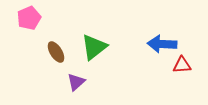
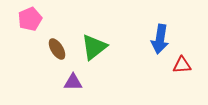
pink pentagon: moved 1 px right, 1 px down
blue arrow: moved 2 px left, 5 px up; rotated 84 degrees counterclockwise
brown ellipse: moved 1 px right, 3 px up
purple triangle: moved 3 px left; rotated 42 degrees clockwise
